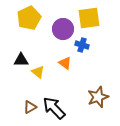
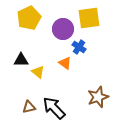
blue cross: moved 3 px left, 2 px down; rotated 16 degrees clockwise
brown triangle: moved 1 px left; rotated 16 degrees clockwise
